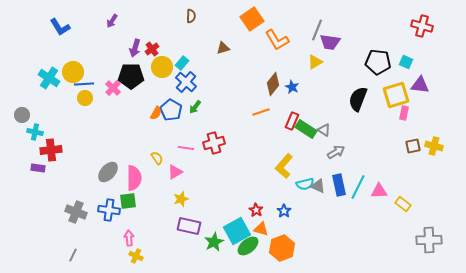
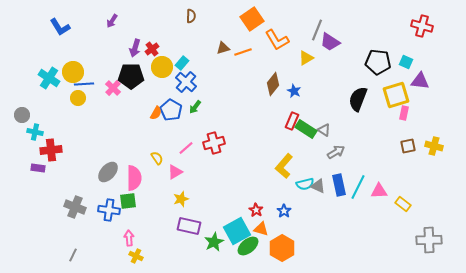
purple trapezoid at (330, 42): rotated 25 degrees clockwise
yellow triangle at (315, 62): moved 9 px left, 4 px up
purple triangle at (420, 85): moved 4 px up
blue star at (292, 87): moved 2 px right, 4 px down
yellow circle at (85, 98): moved 7 px left
orange line at (261, 112): moved 18 px left, 60 px up
brown square at (413, 146): moved 5 px left
pink line at (186, 148): rotated 49 degrees counterclockwise
gray cross at (76, 212): moved 1 px left, 5 px up
orange hexagon at (282, 248): rotated 10 degrees counterclockwise
